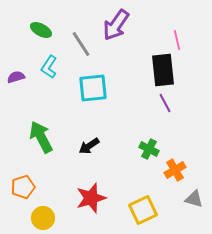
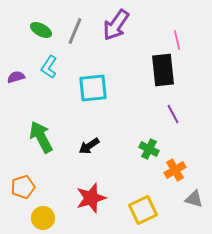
gray line: moved 6 px left, 13 px up; rotated 56 degrees clockwise
purple line: moved 8 px right, 11 px down
